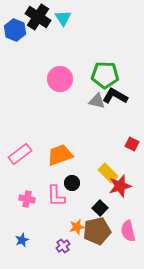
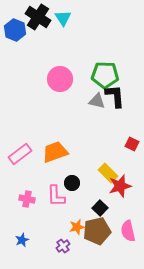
black L-shape: rotated 55 degrees clockwise
orange trapezoid: moved 5 px left, 3 px up
